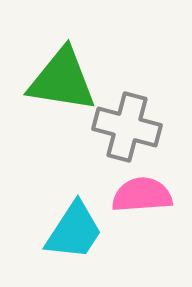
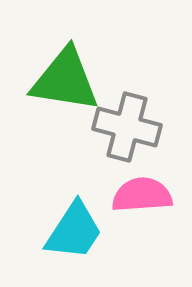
green triangle: moved 3 px right
